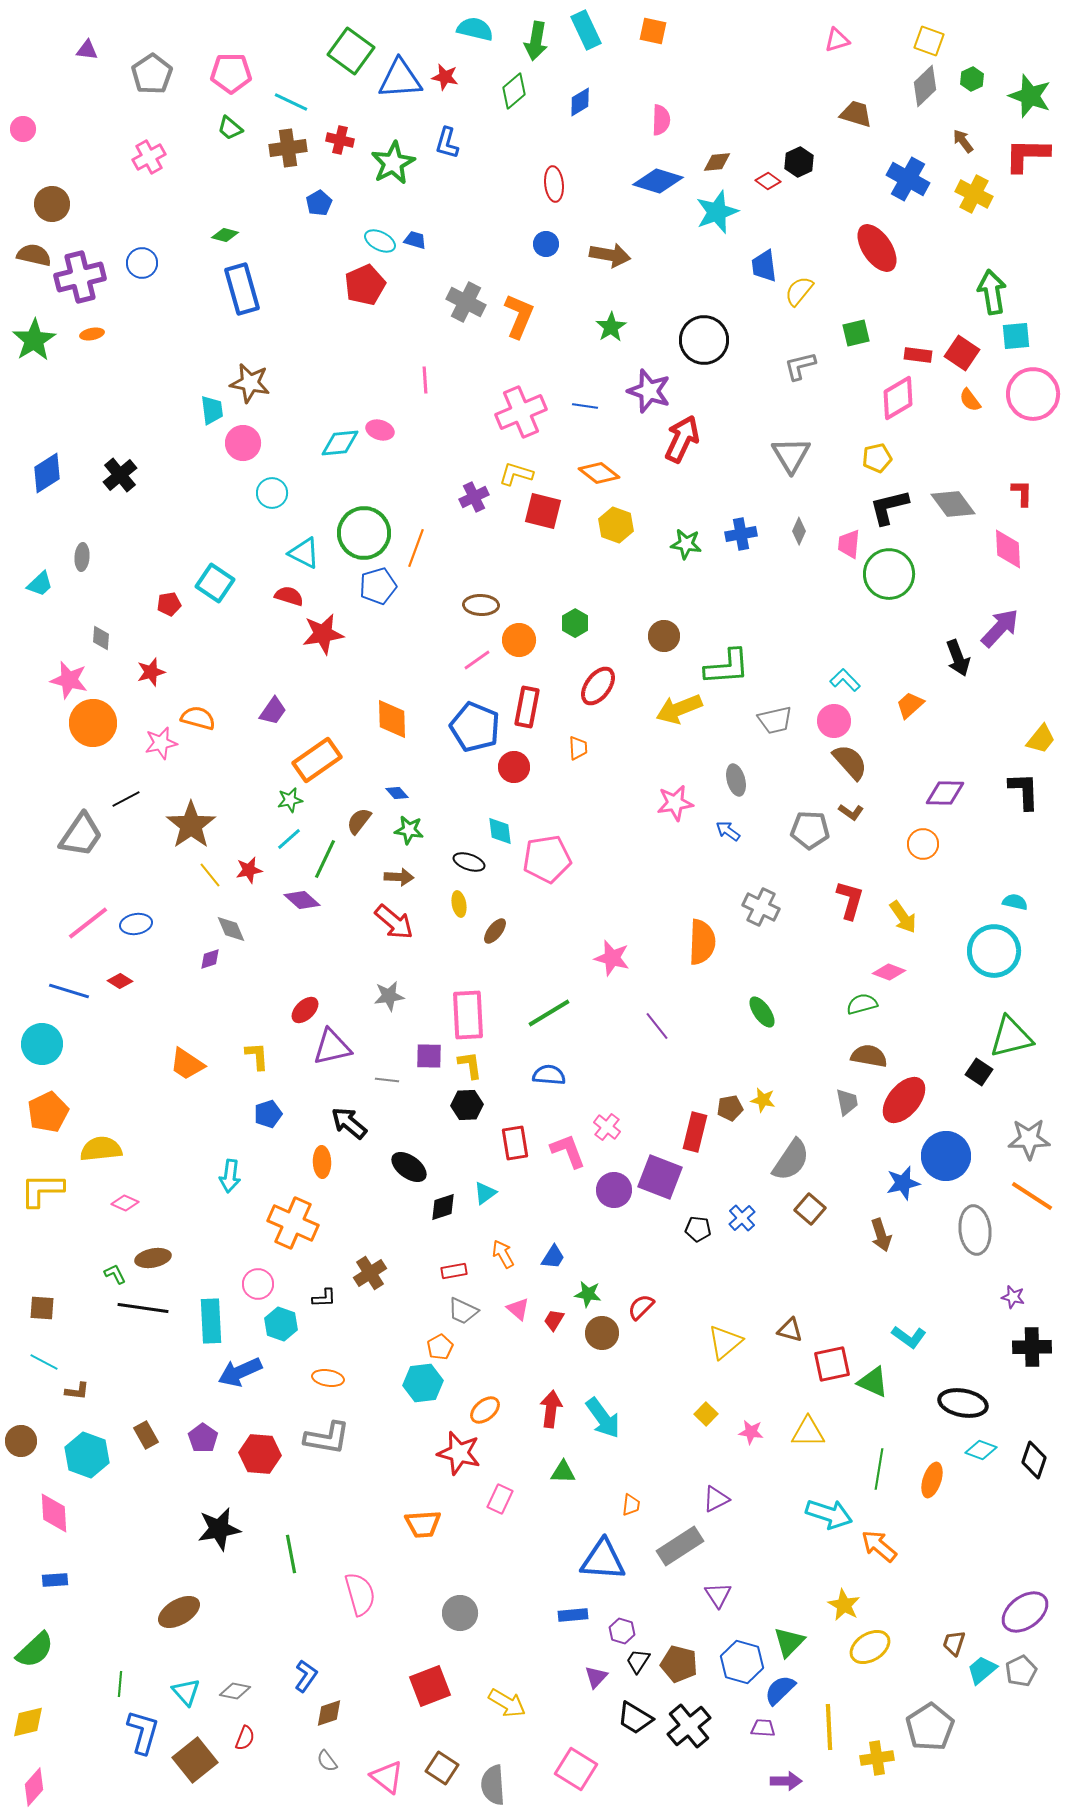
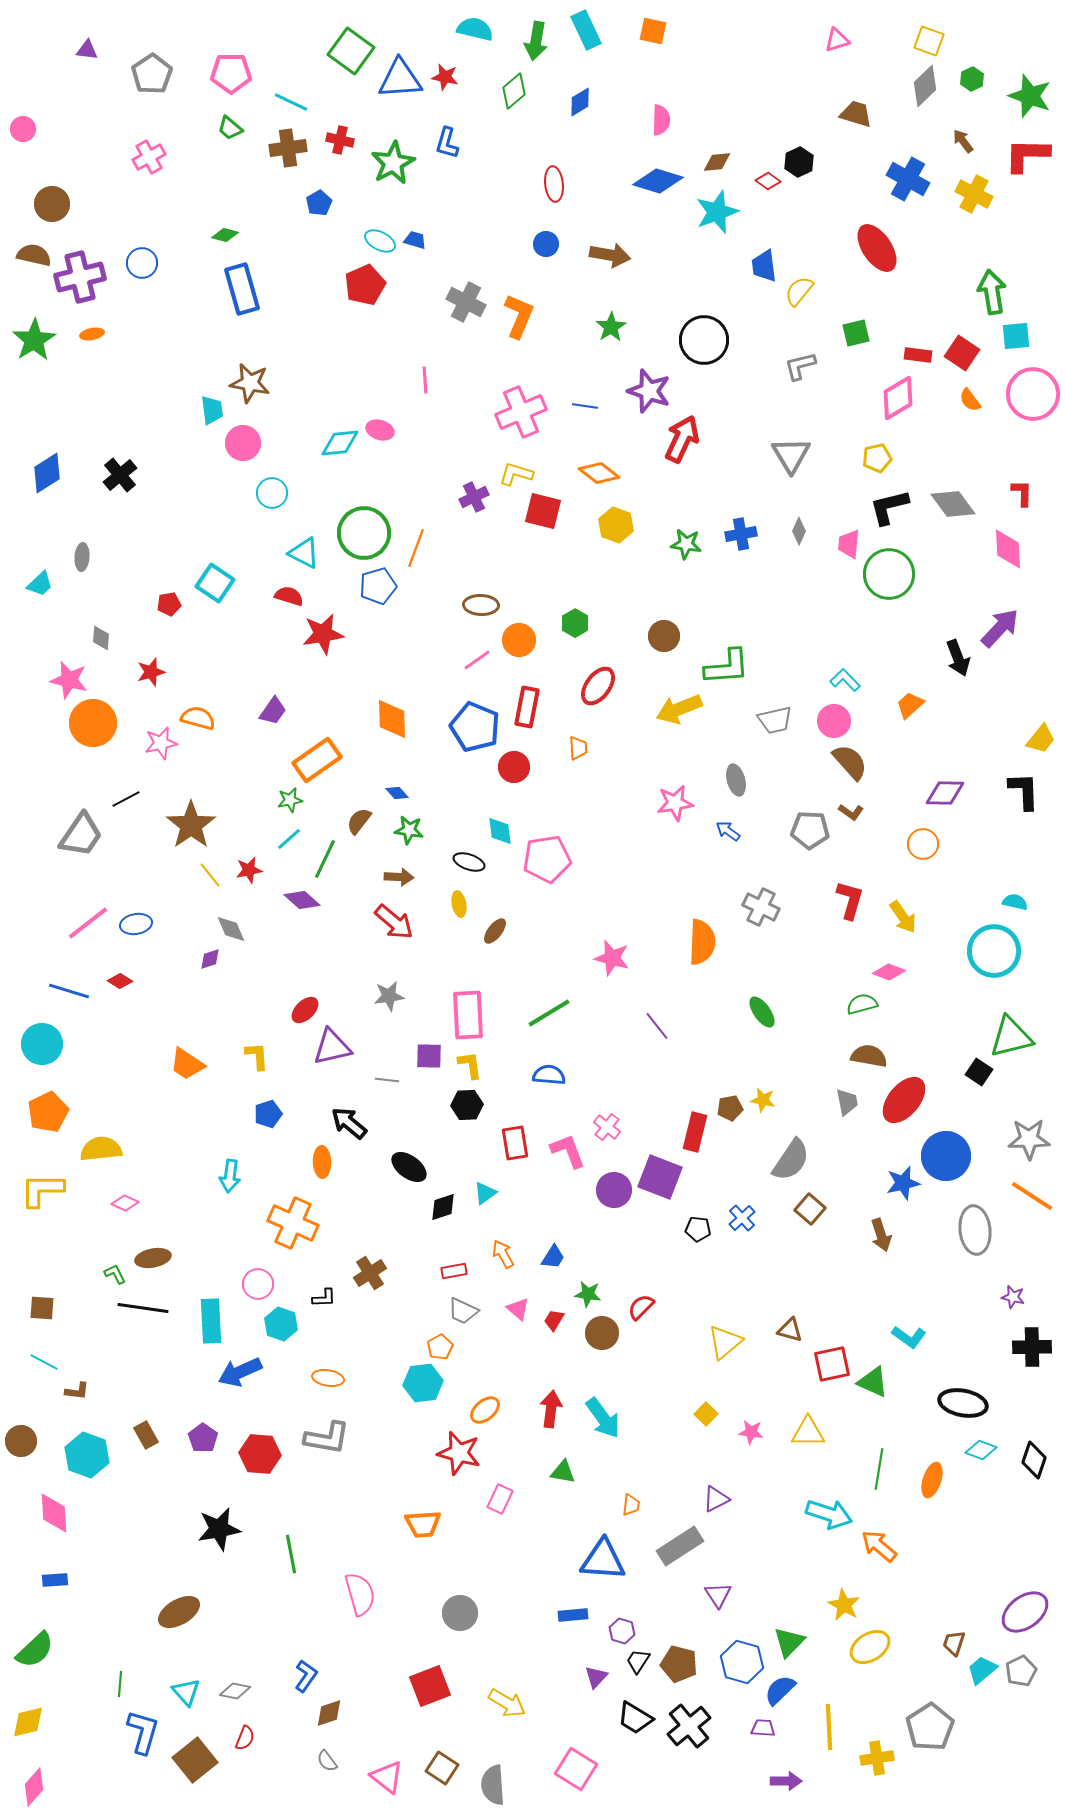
green triangle at (563, 1472): rotated 8 degrees clockwise
